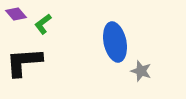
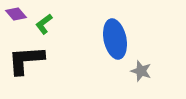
green L-shape: moved 1 px right
blue ellipse: moved 3 px up
black L-shape: moved 2 px right, 2 px up
